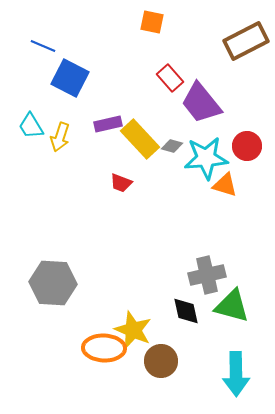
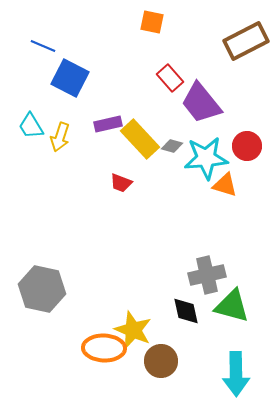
gray hexagon: moved 11 px left, 6 px down; rotated 9 degrees clockwise
